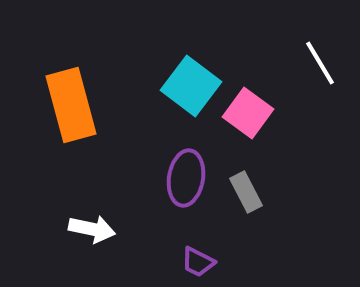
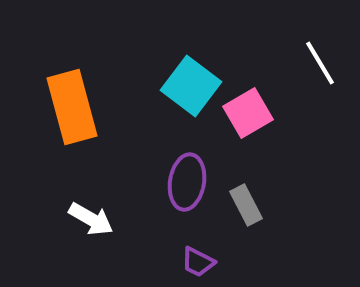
orange rectangle: moved 1 px right, 2 px down
pink square: rotated 24 degrees clockwise
purple ellipse: moved 1 px right, 4 px down
gray rectangle: moved 13 px down
white arrow: moved 1 px left, 10 px up; rotated 18 degrees clockwise
